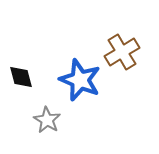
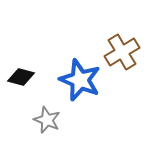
black diamond: rotated 60 degrees counterclockwise
gray star: rotated 8 degrees counterclockwise
